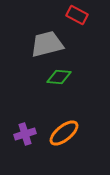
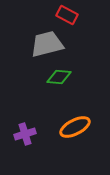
red rectangle: moved 10 px left
orange ellipse: moved 11 px right, 6 px up; rotated 12 degrees clockwise
